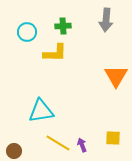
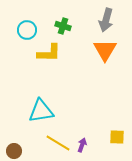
gray arrow: rotated 10 degrees clockwise
green cross: rotated 21 degrees clockwise
cyan circle: moved 2 px up
yellow L-shape: moved 6 px left
orange triangle: moved 11 px left, 26 px up
yellow square: moved 4 px right, 1 px up
purple arrow: rotated 40 degrees clockwise
